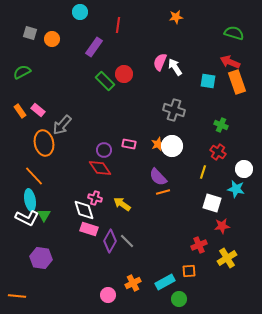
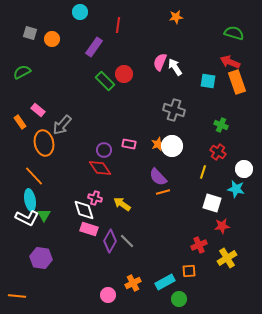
orange rectangle at (20, 111): moved 11 px down
